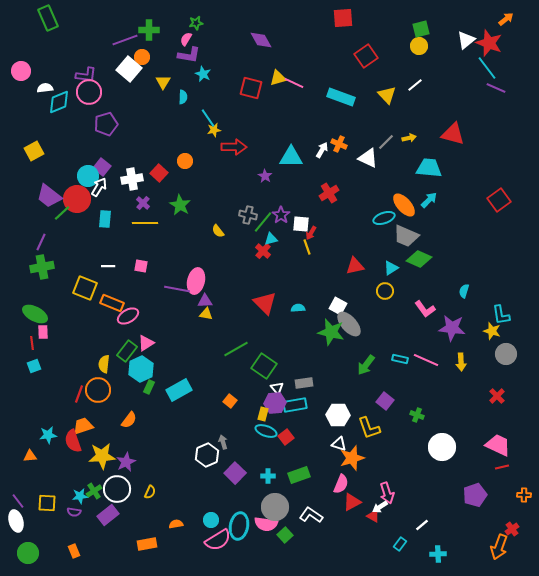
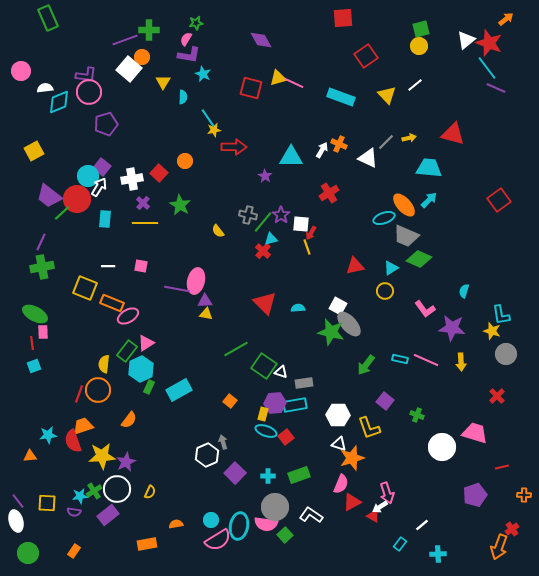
white triangle at (277, 388): moved 4 px right, 16 px up; rotated 32 degrees counterclockwise
pink trapezoid at (498, 445): moved 23 px left, 12 px up; rotated 8 degrees counterclockwise
orange rectangle at (74, 551): rotated 56 degrees clockwise
